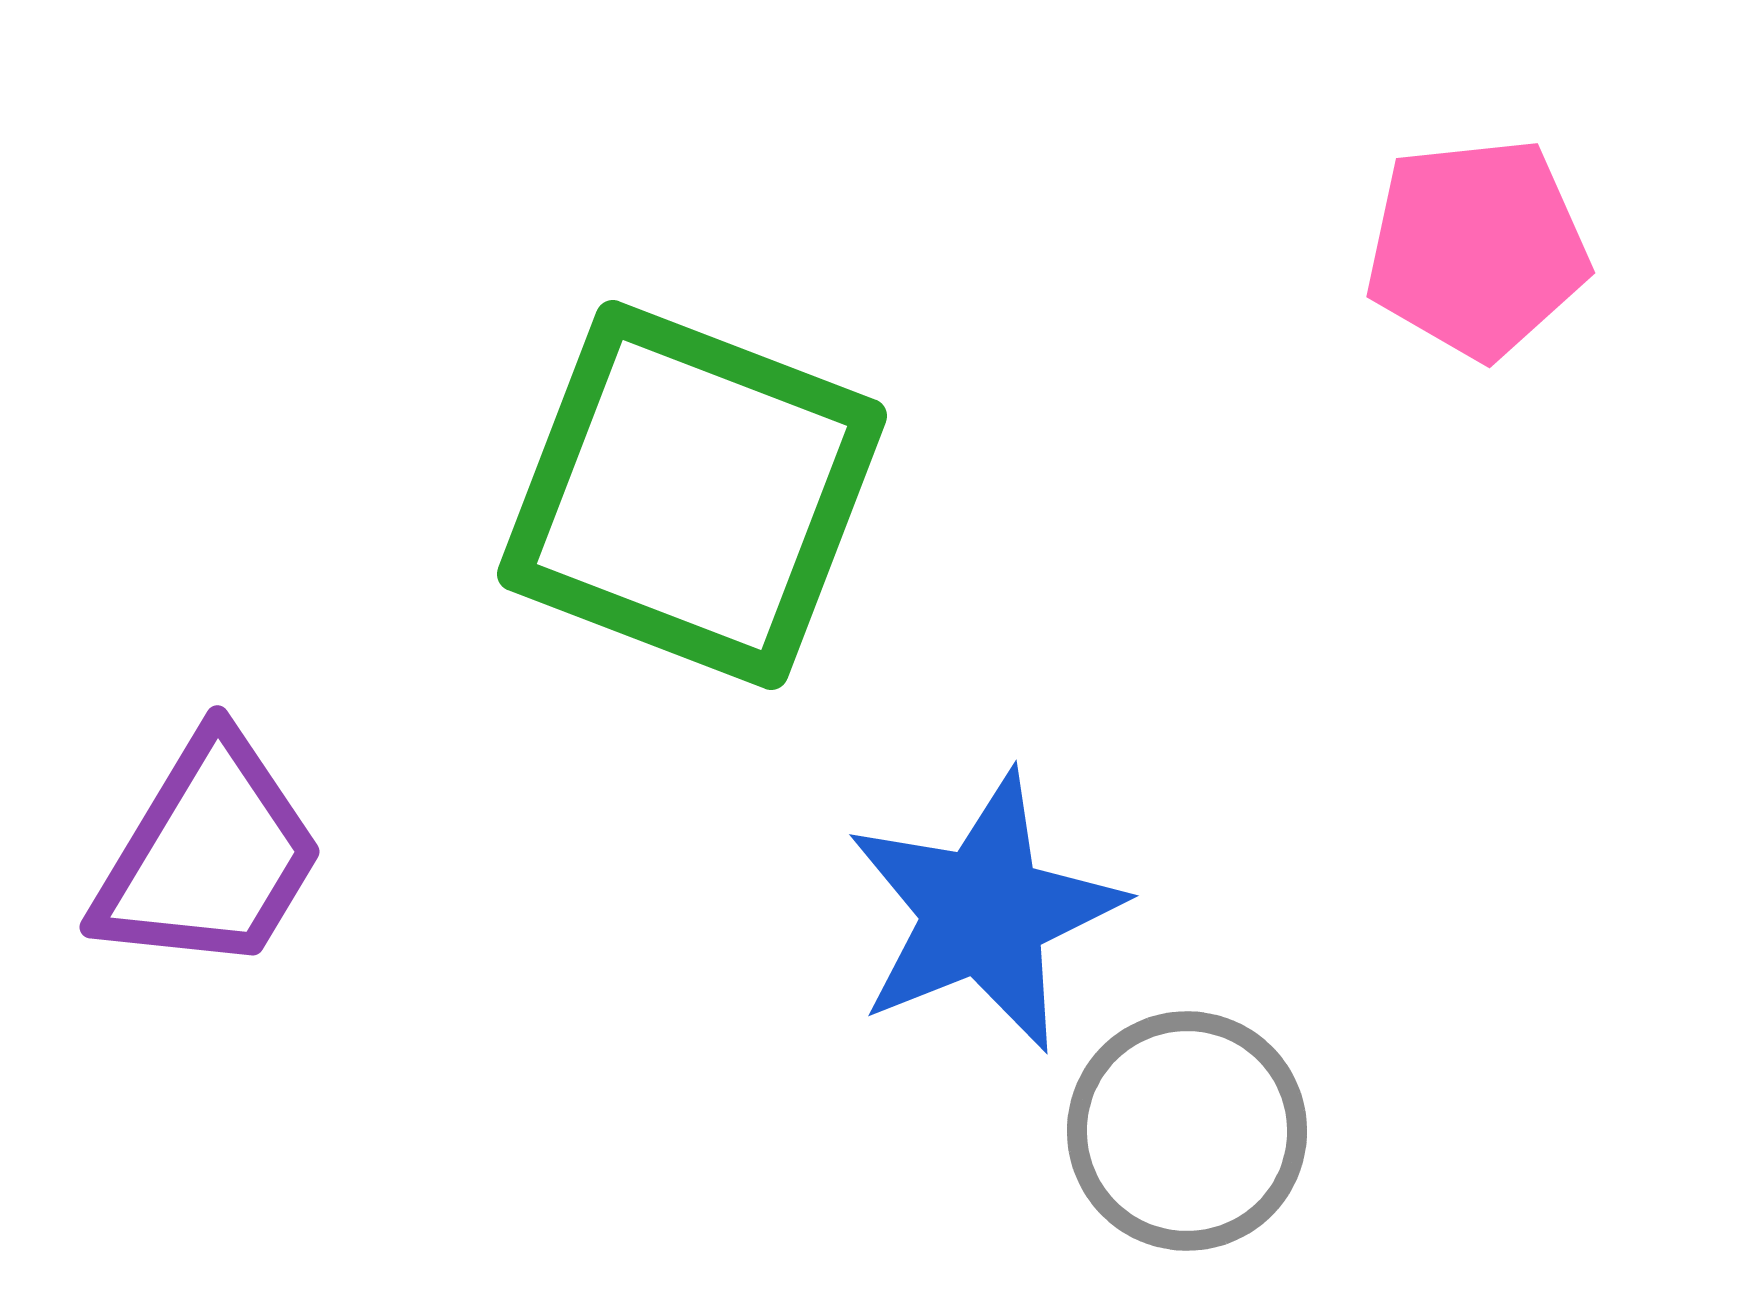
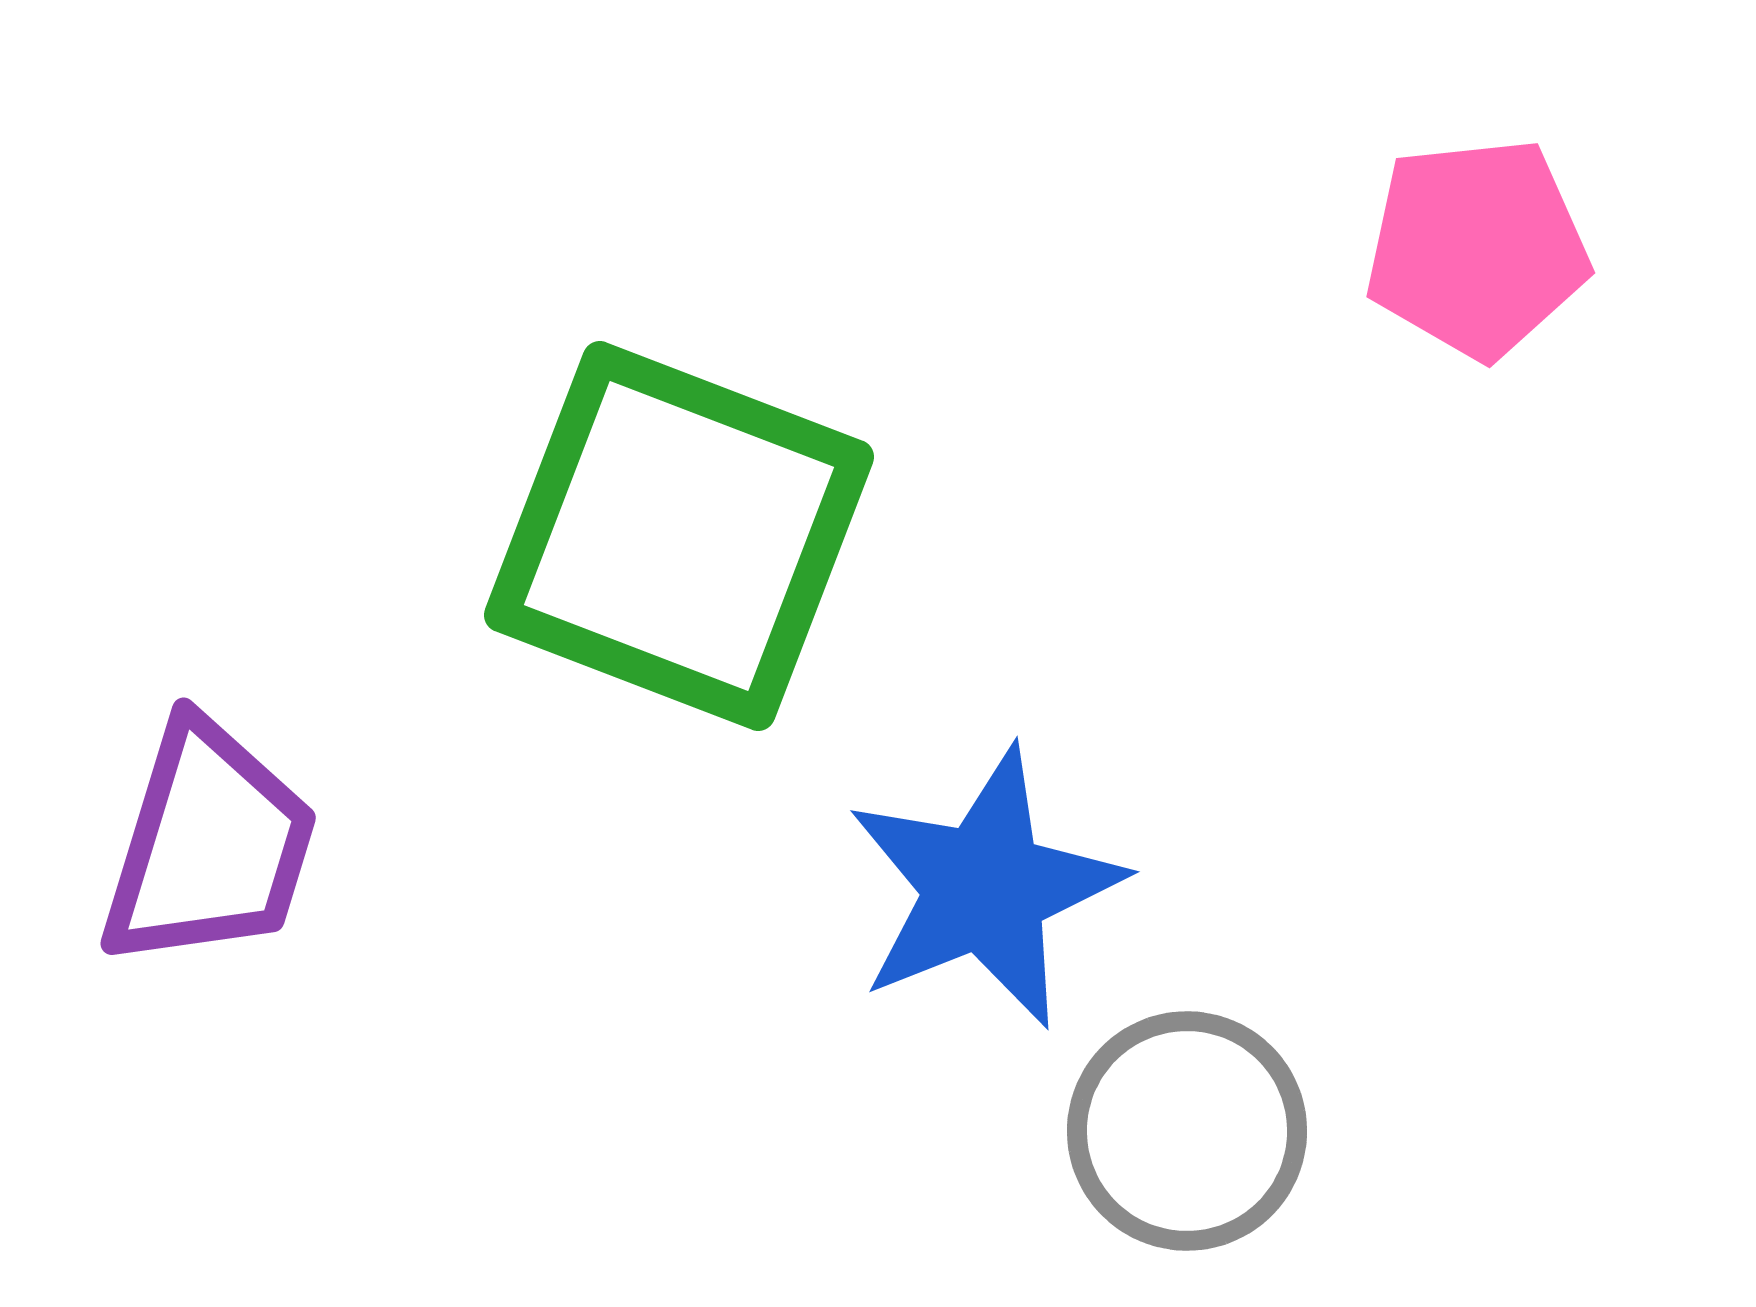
green square: moved 13 px left, 41 px down
purple trapezoid: moved 10 px up; rotated 14 degrees counterclockwise
blue star: moved 1 px right, 24 px up
